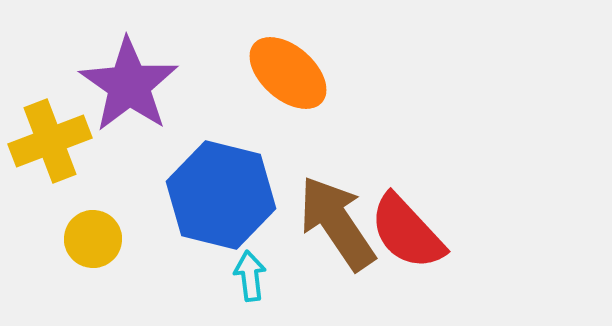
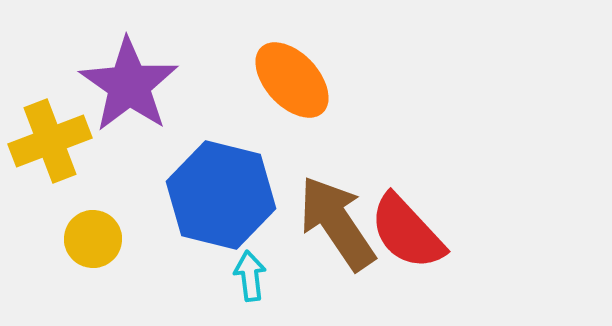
orange ellipse: moved 4 px right, 7 px down; rotated 6 degrees clockwise
